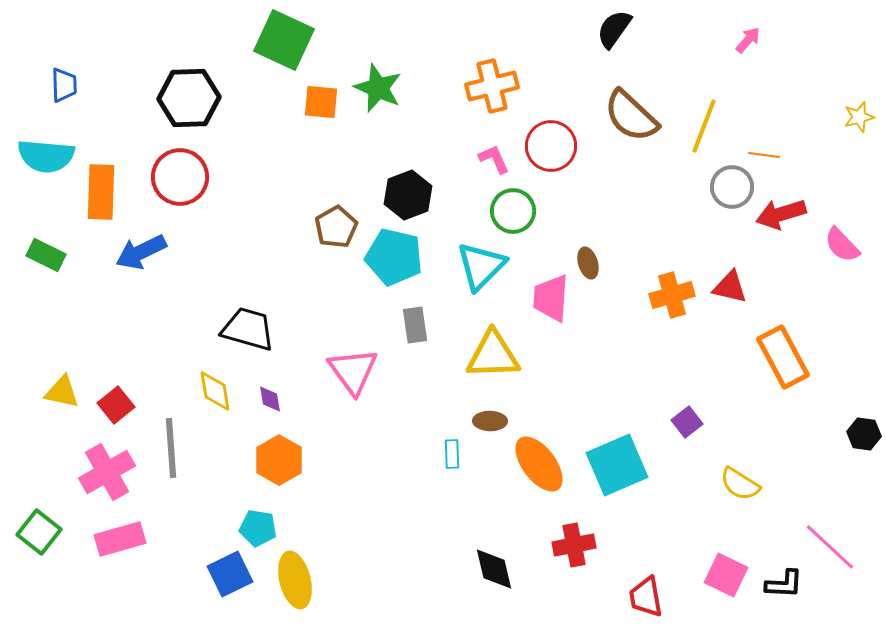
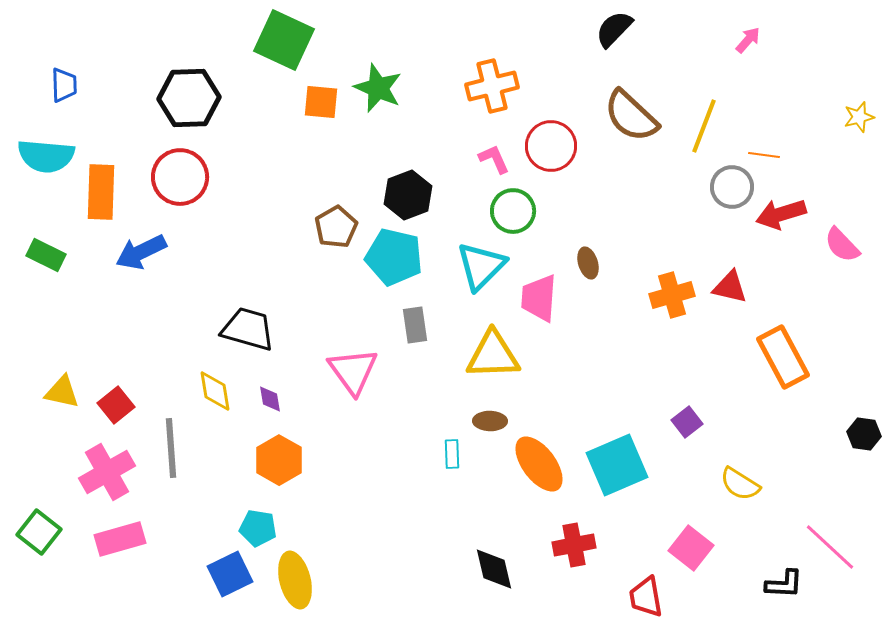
black semicircle at (614, 29): rotated 9 degrees clockwise
pink trapezoid at (551, 298): moved 12 px left
pink square at (726, 575): moved 35 px left, 27 px up; rotated 12 degrees clockwise
